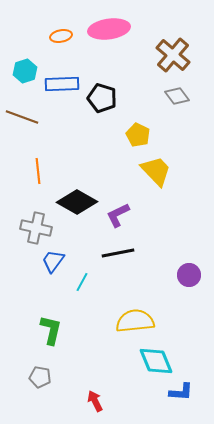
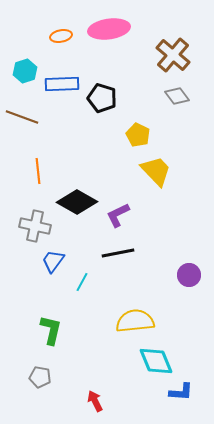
gray cross: moved 1 px left, 2 px up
